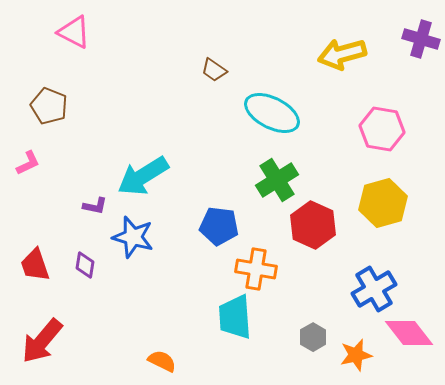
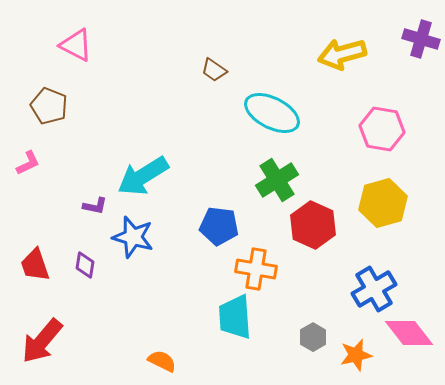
pink triangle: moved 2 px right, 13 px down
